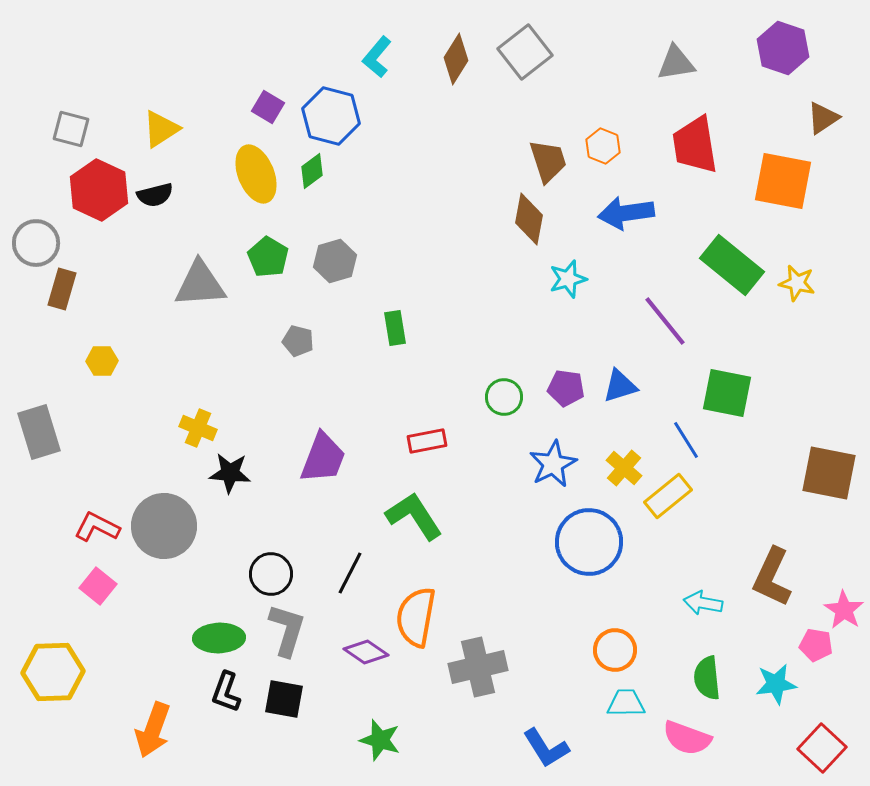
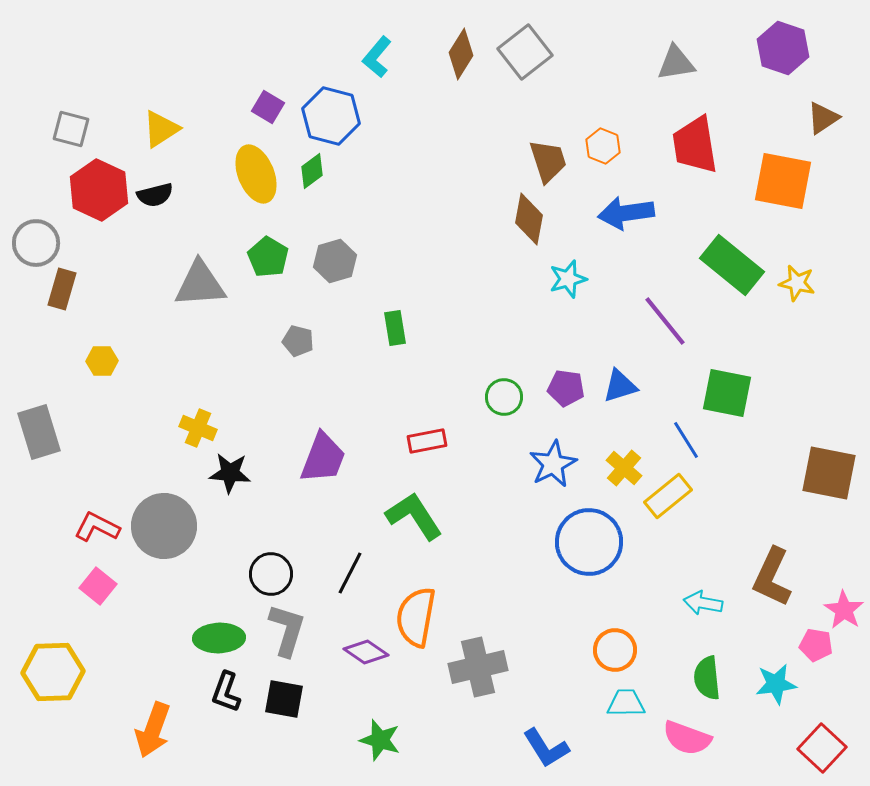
brown diamond at (456, 59): moved 5 px right, 5 px up
